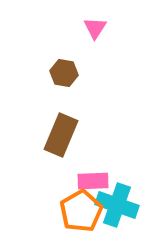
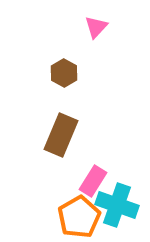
pink triangle: moved 1 px right, 1 px up; rotated 10 degrees clockwise
brown hexagon: rotated 20 degrees clockwise
pink rectangle: rotated 56 degrees counterclockwise
orange pentagon: moved 2 px left, 6 px down
